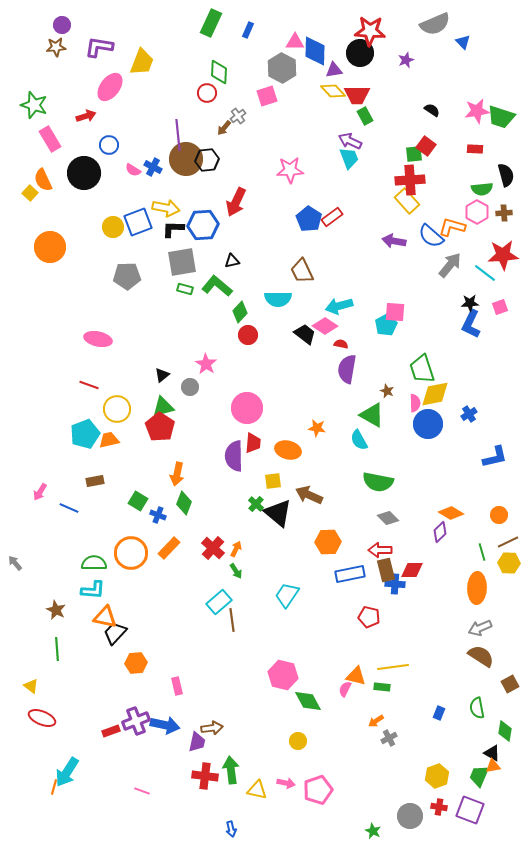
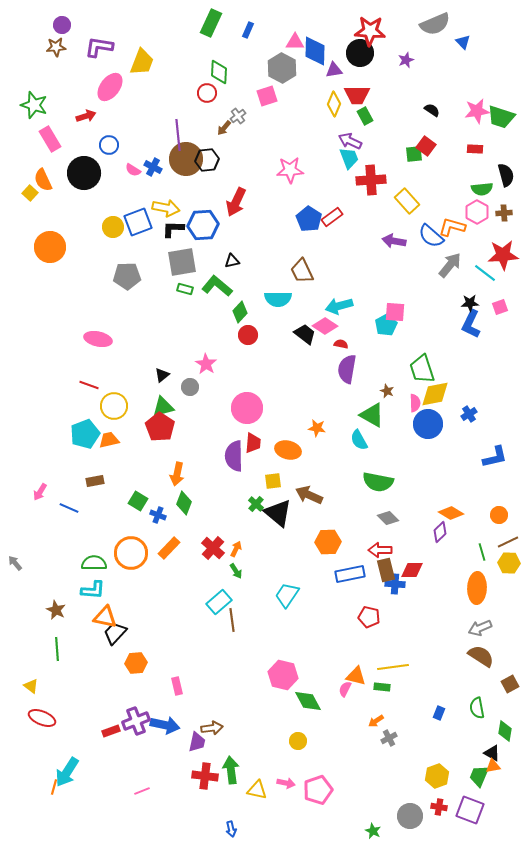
yellow diamond at (333, 91): moved 1 px right, 13 px down; rotated 65 degrees clockwise
red cross at (410, 180): moved 39 px left
yellow circle at (117, 409): moved 3 px left, 3 px up
pink line at (142, 791): rotated 42 degrees counterclockwise
